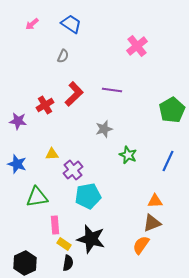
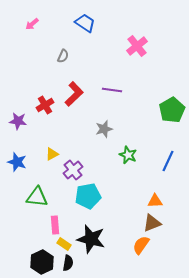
blue trapezoid: moved 14 px right, 1 px up
yellow triangle: rotated 24 degrees counterclockwise
blue star: moved 2 px up
green triangle: rotated 15 degrees clockwise
black hexagon: moved 17 px right, 1 px up
